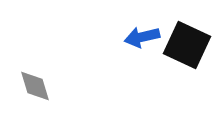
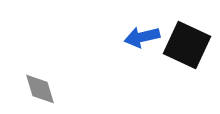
gray diamond: moved 5 px right, 3 px down
